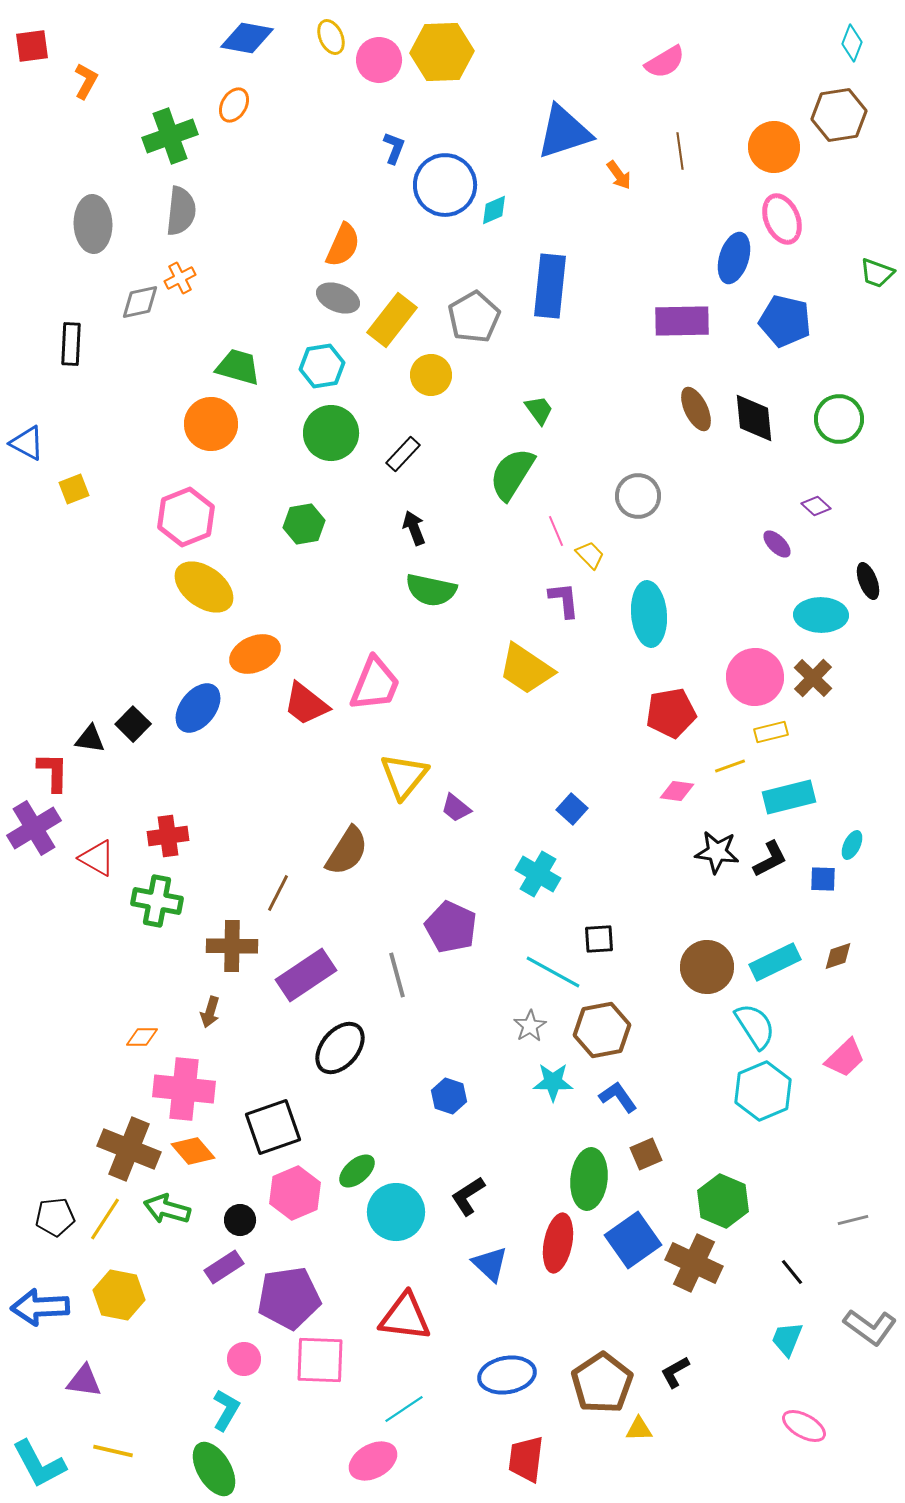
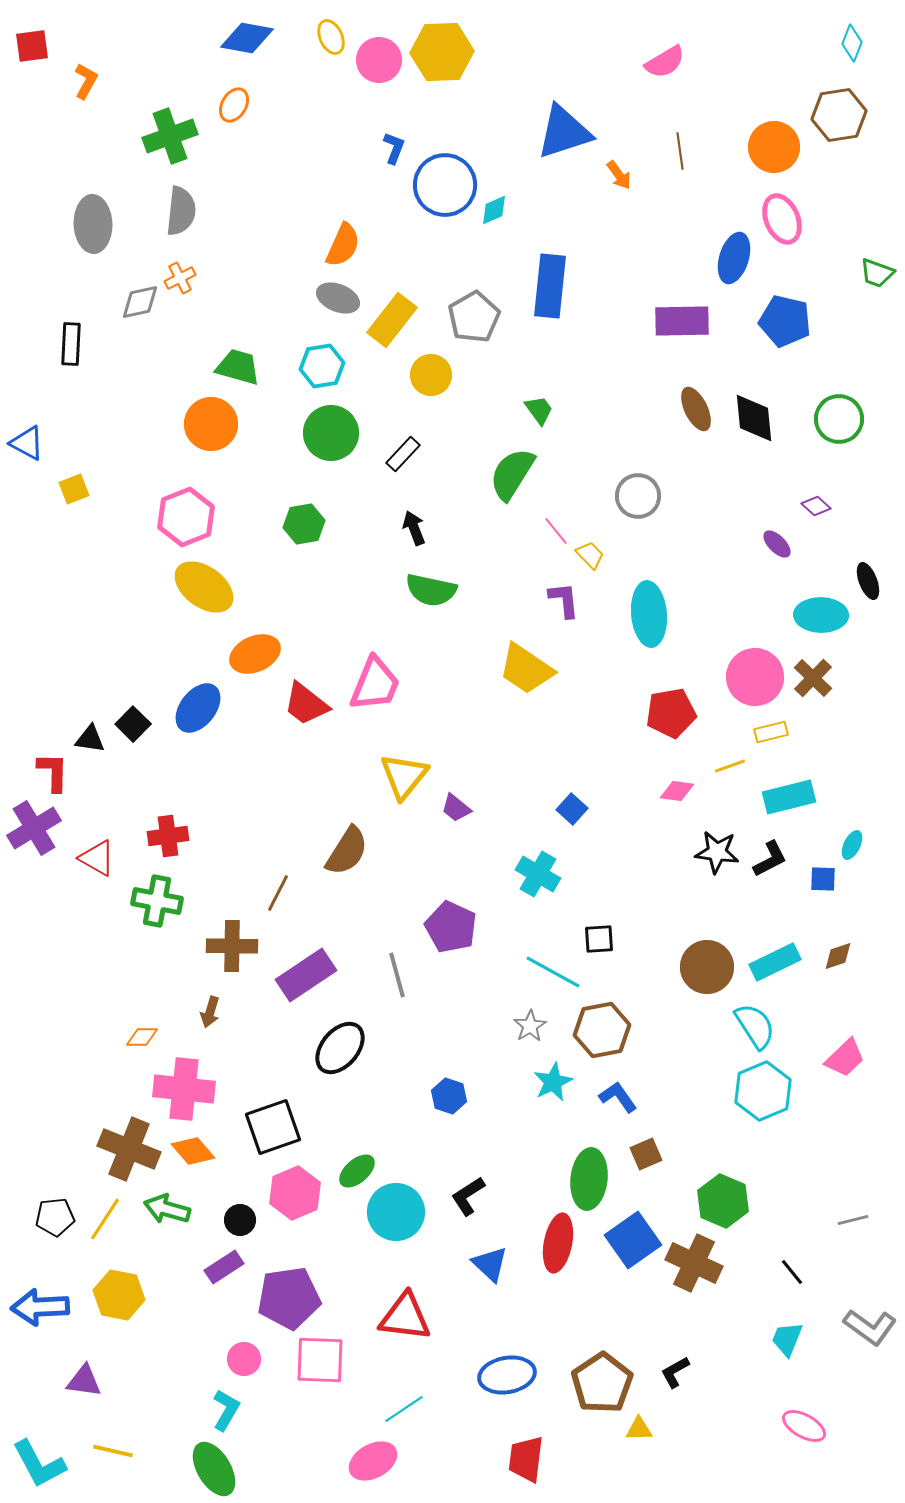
pink line at (556, 531): rotated 16 degrees counterclockwise
cyan star at (553, 1082): rotated 27 degrees counterclockwise
